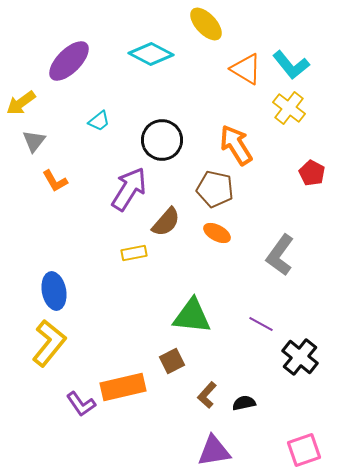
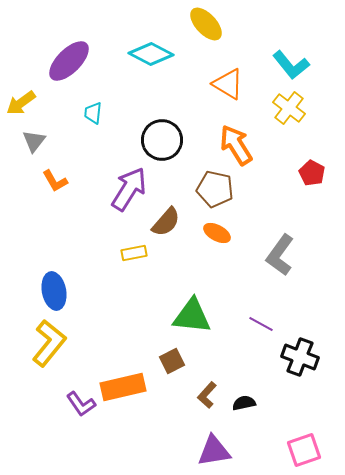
orange triangle: moved 18 px left, 15 px down
cyan trapezoid: moved 6 px left, 8 px up; rotated 135 degrees clockwise
black cross: rotated 18 degrees counterclockwise
